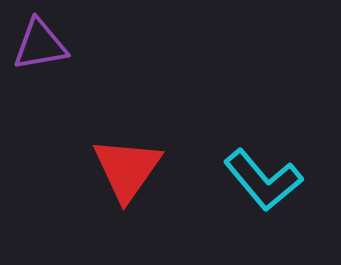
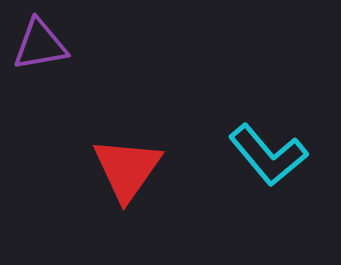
cyan L-shape: moved 5 px right, 25 px up
